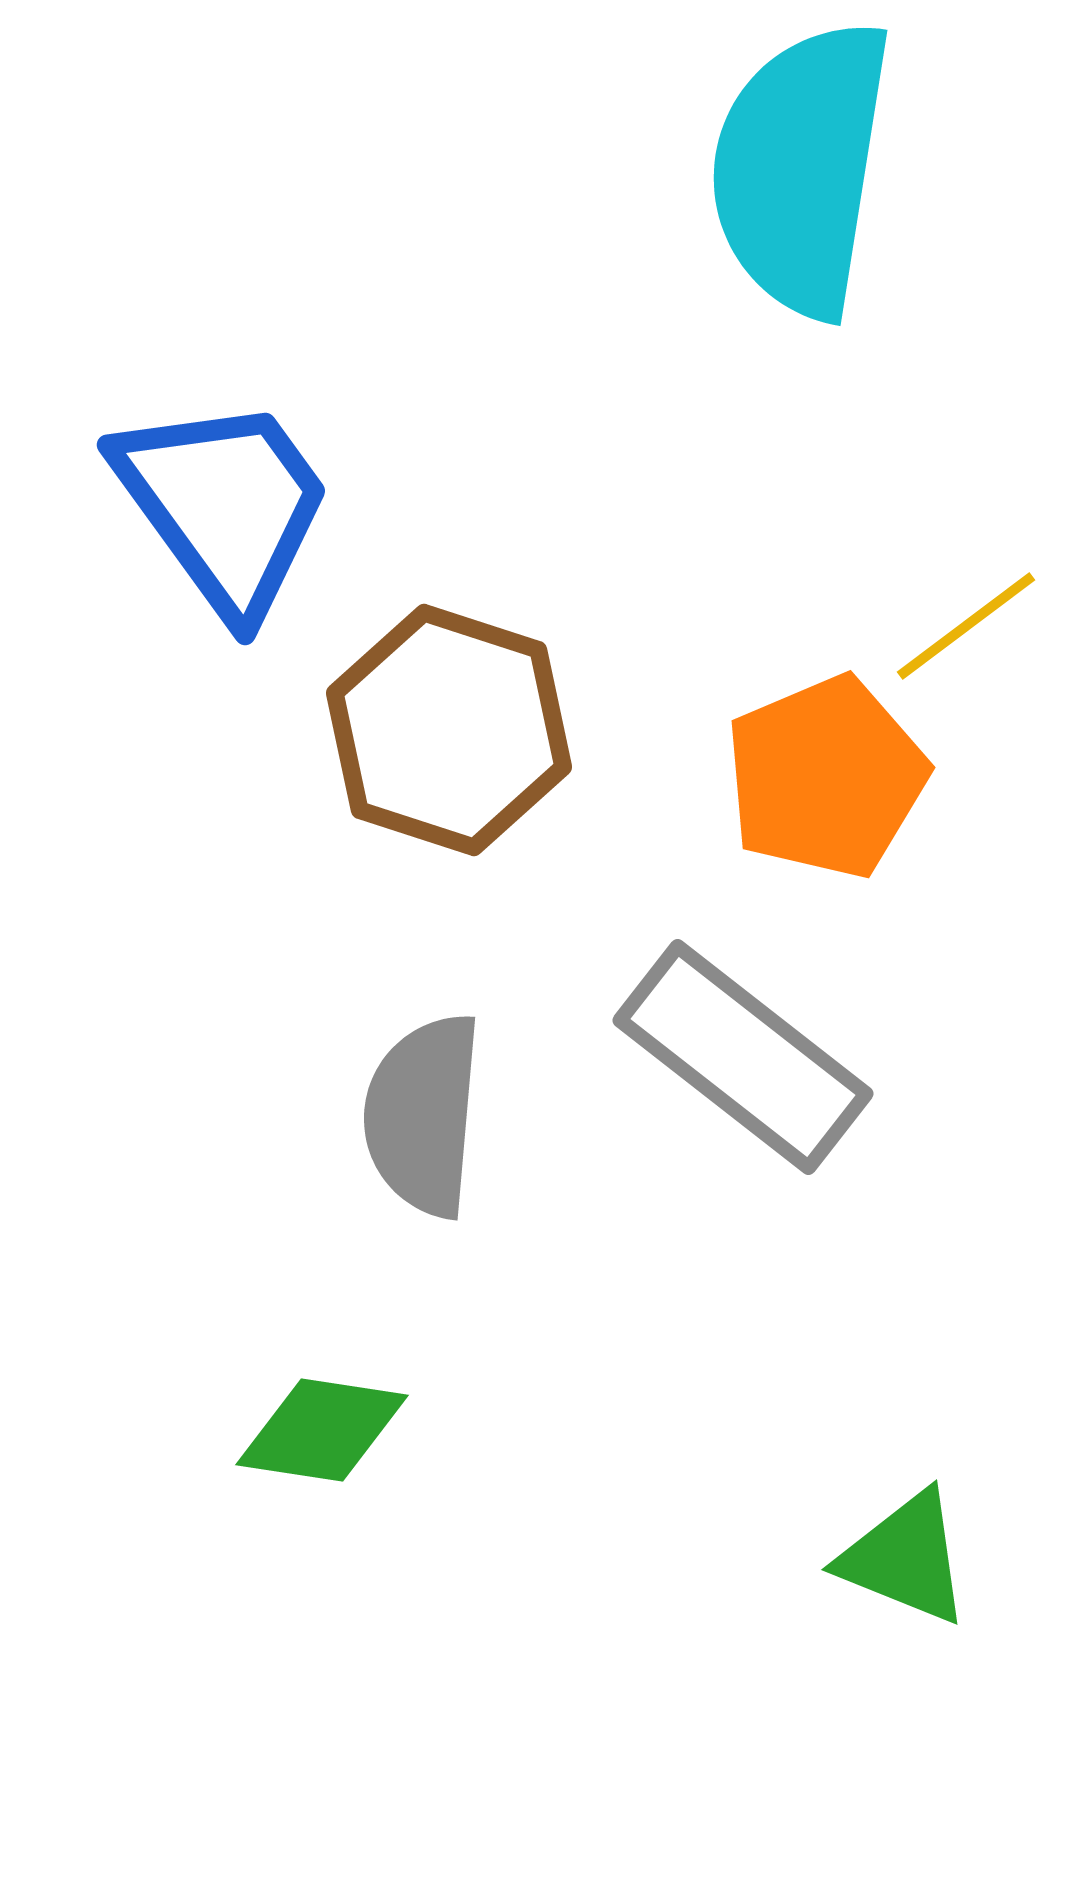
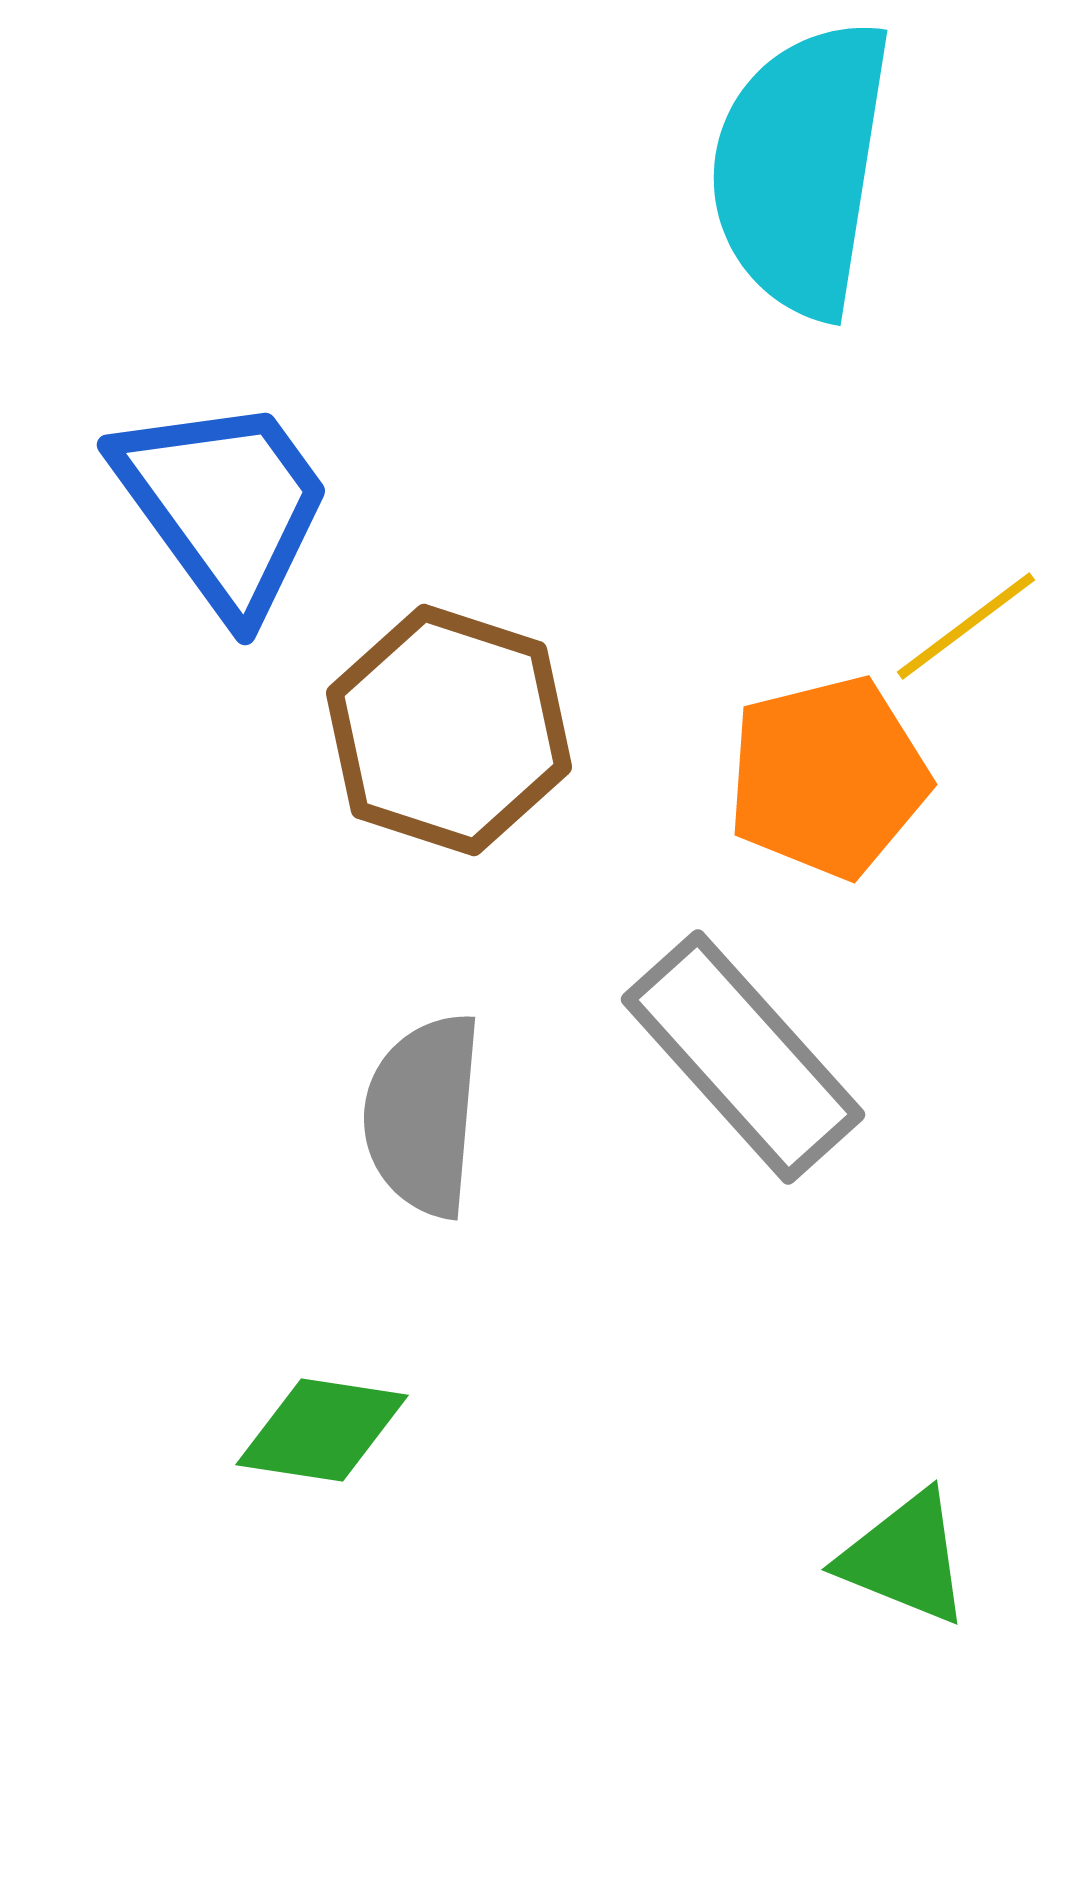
orange pentagon: moved 2 px right; rotated 9 degrees clockwise
gray rectangle: rotated 10 degrees clockwise
